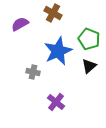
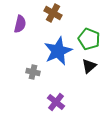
purple semicircle: rotated 132 degrees clockwise
